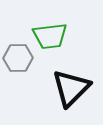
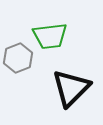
gray hexagon: rotated 20 degrees counterclockwise
